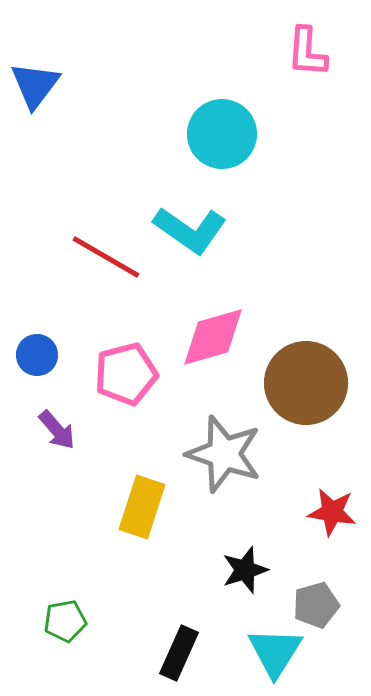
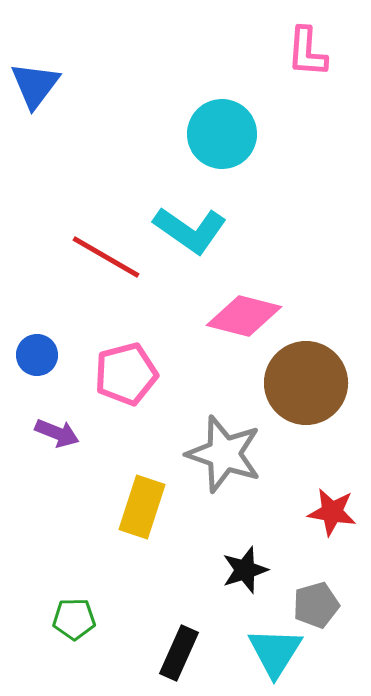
pink diamond: moved 31 px right, 21 px up; rotated 30 degrees clockwise
purple arrow: moved 3 px down; rotated 27 degrees counterclockwise
green pentagon: moved 9 px right, 2 px up; rotated 9 degrees clockwise
